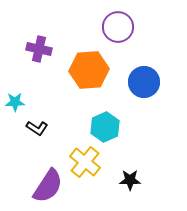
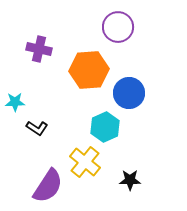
blue circle: moved 15 px left, 11 px down
